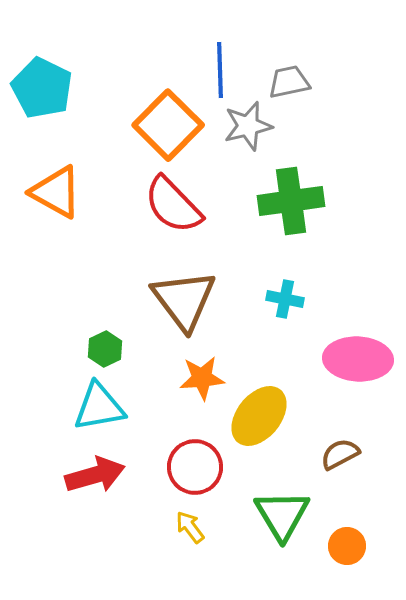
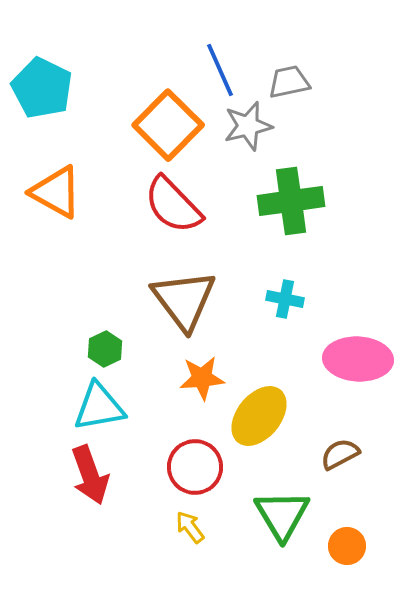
blue line: rotated 22 degrees counterclockwise
red arrow: moved 5 px left; rotated 86 degrees clockwise
